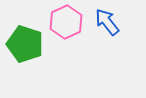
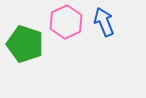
blue arrow: moved 3 px left; rotated 16 degrees clockwise
